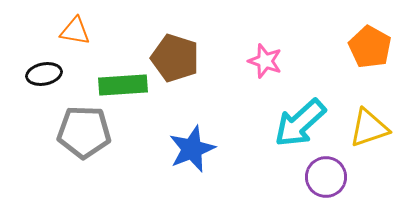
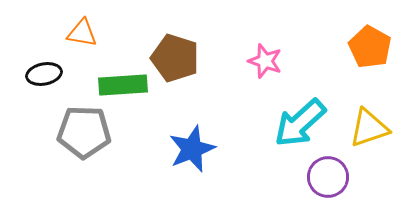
orange triangle: moved 7 px right, 2 px down
purple circle: moved 2 px right
